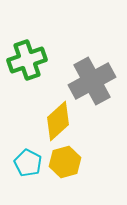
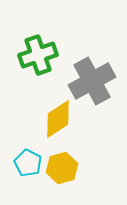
green cross: moved 11 px right, 5 px up
yellow diamond: moved 2 px up; rotated 9 degrees clockwise
yellow hexagon: moved 3 px left, 6 px down
